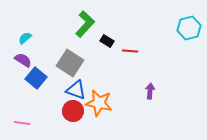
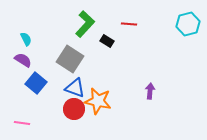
cyan hexagon: moved 1 px left, 4 px up
cyan semicircle: moved 1 px right, 1 px down; rotated 104 degrees clockwise
red line: moved 1 px left, 27 px up
gray square: moved 4 px up
blue square: moved 5 px down
blue triangle: moved 1 px left, 2 px up
orange star: moved 1 px left, 2 px up
red circle: moved 1 px right, 2 px up
